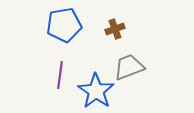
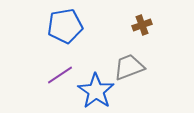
blue pentagon: moved 1 px right, 1 px down
brown cross: moved 27 px right, 4 px up
purple line: rotated 48 degrees clockwise
